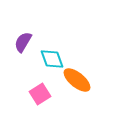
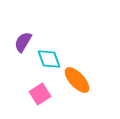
cyan diamond: moved 3 px left
orange ellipse: rotated 8 degrees clockwise
